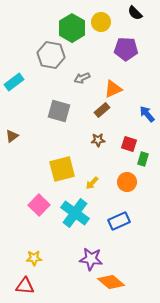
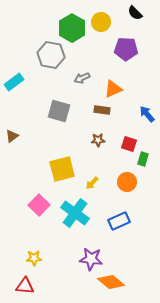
brown rectangle: rotated 49 degrees clockwise
